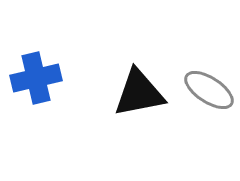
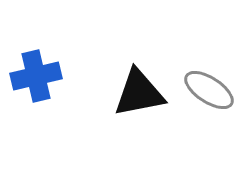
blue cross: moved 2 px up
